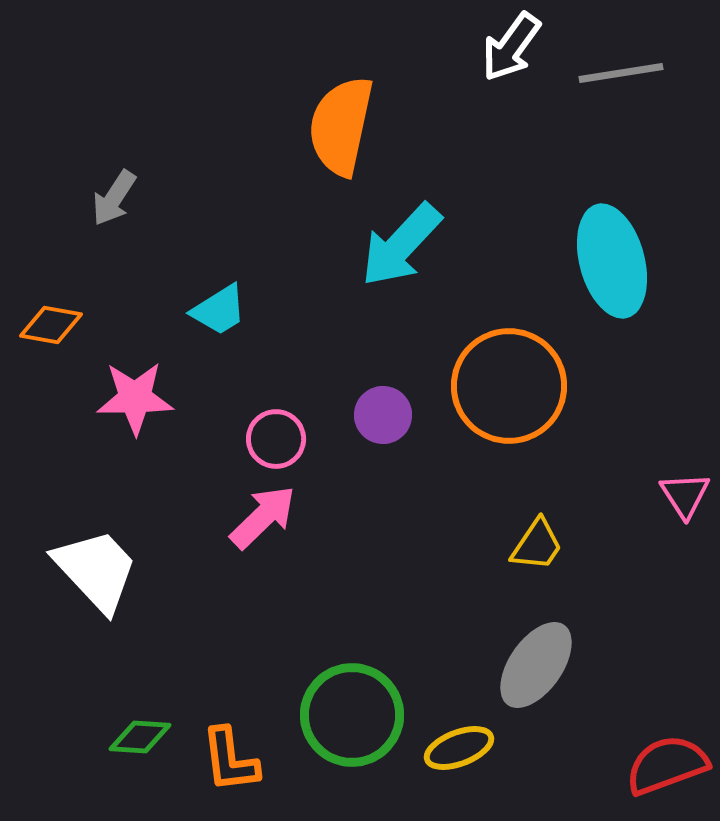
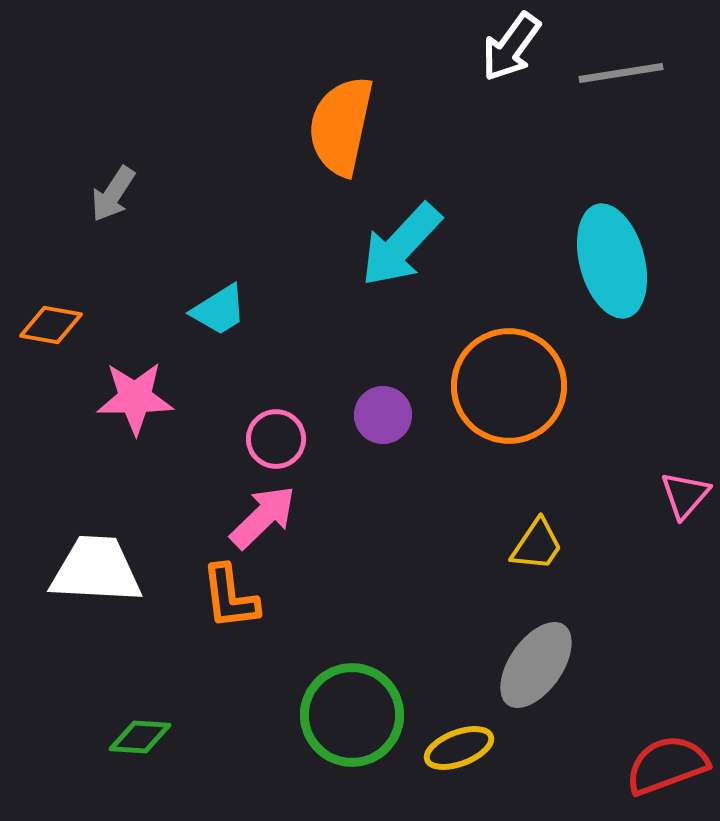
gray arrow: moved 1 px left, 4 px up
pink triangle: rotated 14 degrees clockwise
white trapezoid: rotated 44 degrees counterclockwise
orange L-shape: moved 163 px up
